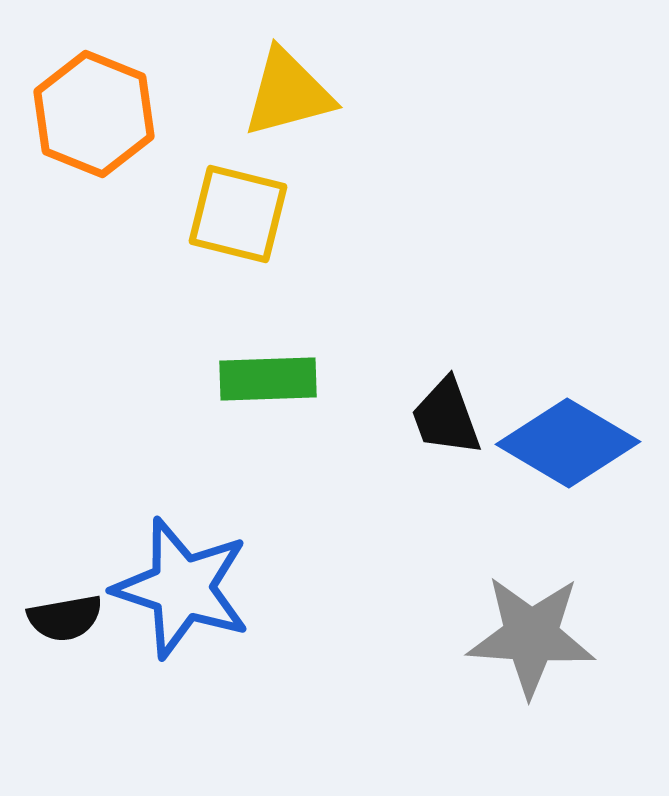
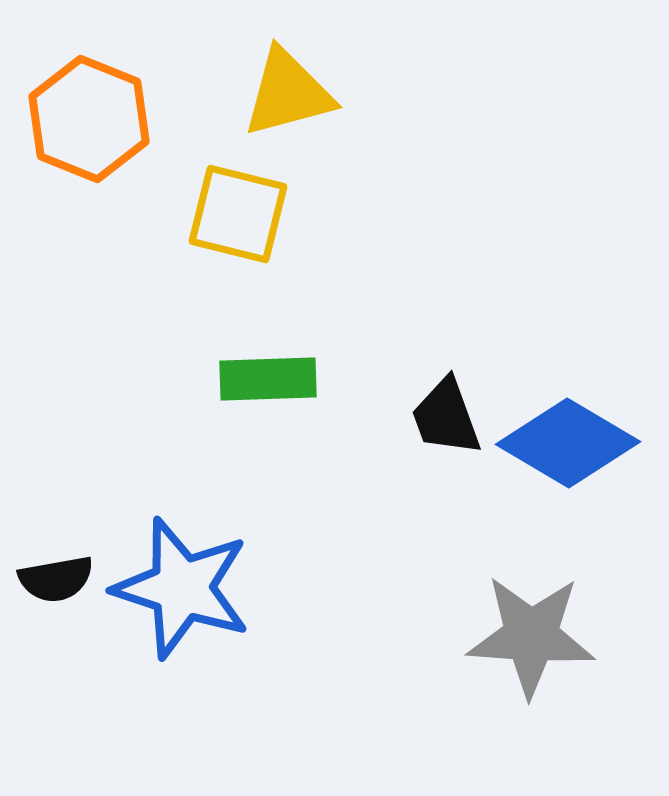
orange hexagon: moved 5 px left, 5 px down
black semicircle: moved 9 px left, 39 px up
